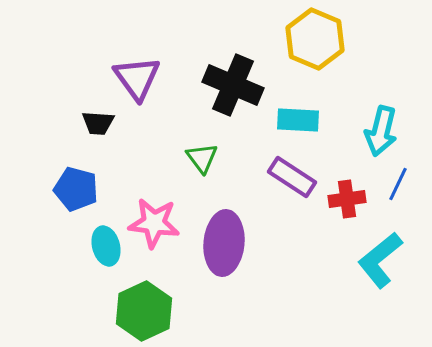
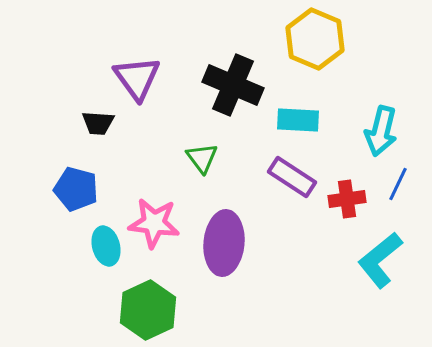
green hexagon: moved 4 px right, 1 px up
